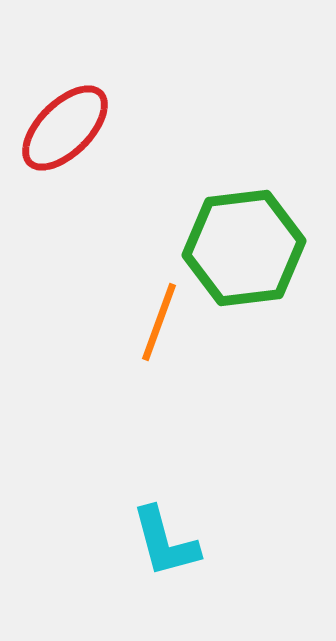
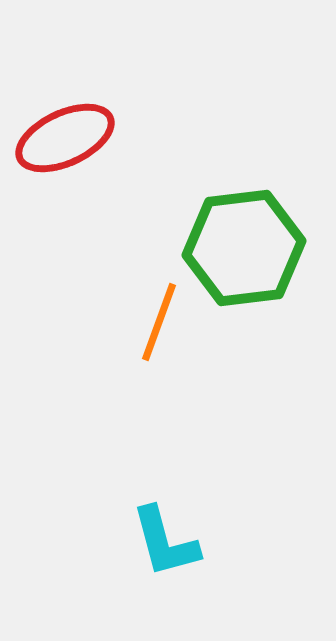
red ellipse: moved 10 px down; rotated 20 degrees clockwise
